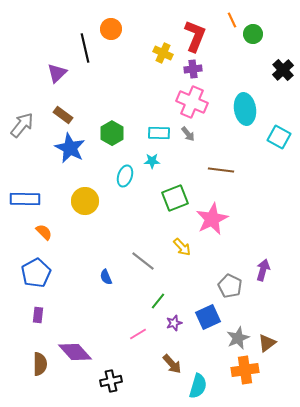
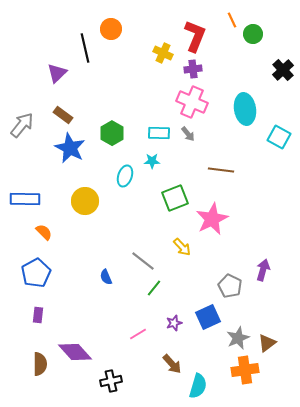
green line at (158, 301): moved 4 px left, 13 px up
